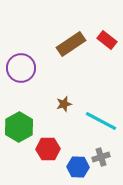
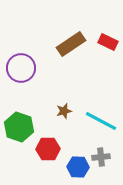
red rectangle: moved 1 px right, 2 px down; rotated 12 degrees counterclockwise
brown star: moved 7 px down
green hexagon: rotated 12 degrees counterclockwise
gray cross: rotated 12 degrees clockwise
